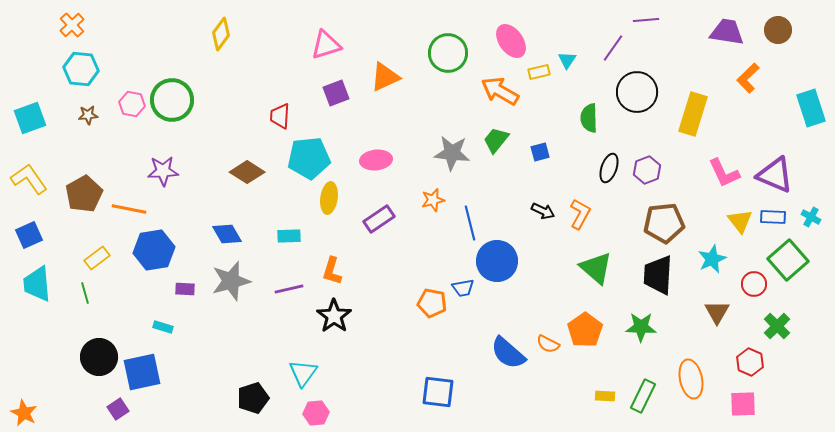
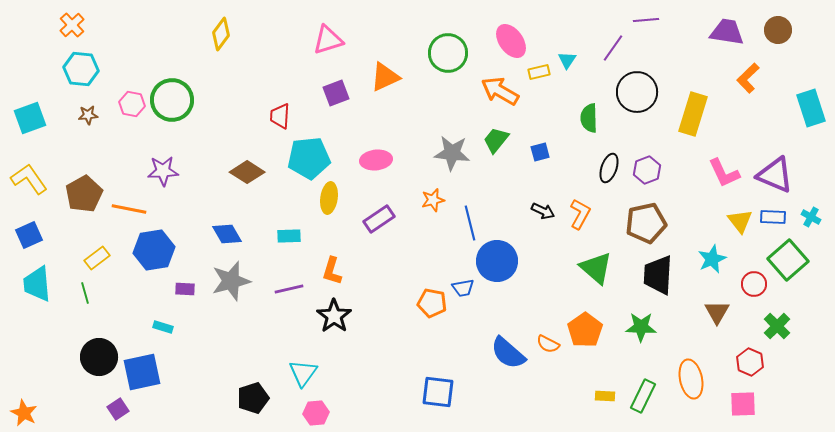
pink triangle at (326, 45): moved 2 px right, 5 px up
brown pentagon at (664, 223): moved 18 px left; rotated 6 degrees counterclockwise
